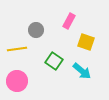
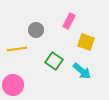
pink circle: moved 4 px left, 4 px down
